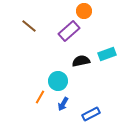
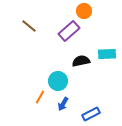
cyan rectangle: rotated 18 degrees clockwise
